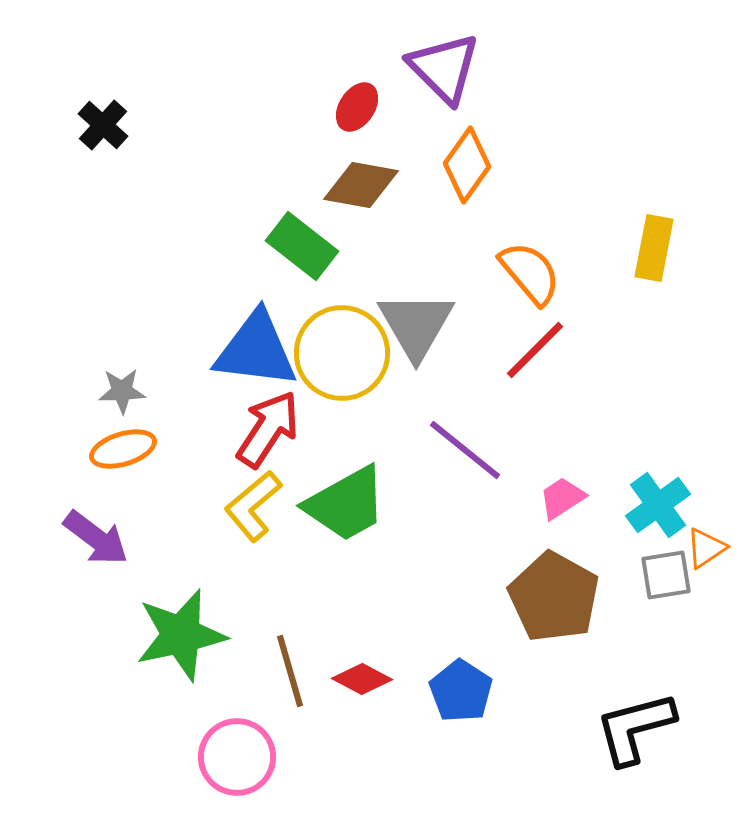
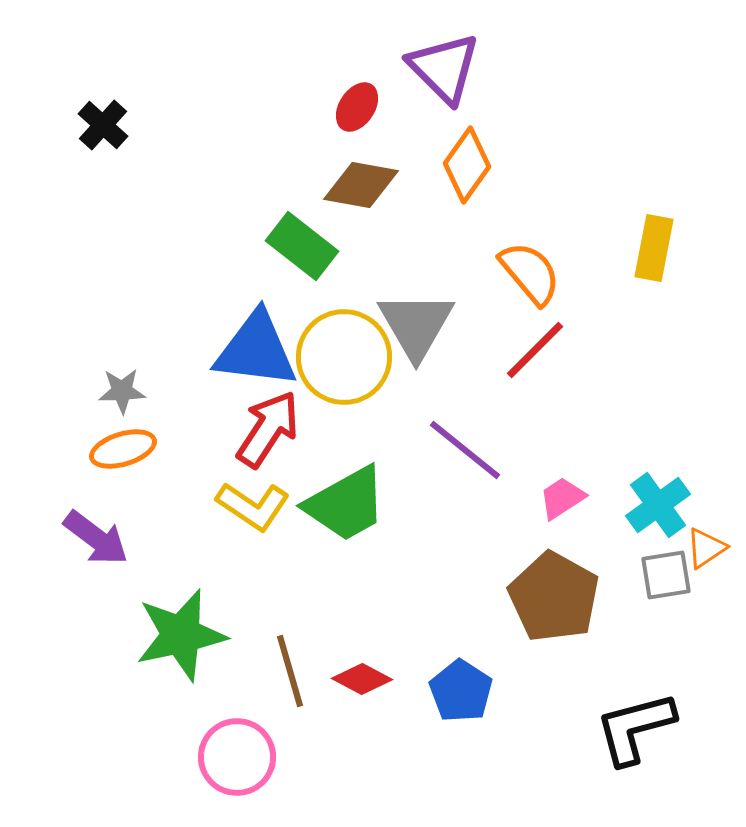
yellow circle: moved 2 px right, 4 px down
yellow L-shape: rotated 106 degrees counterclockwise
